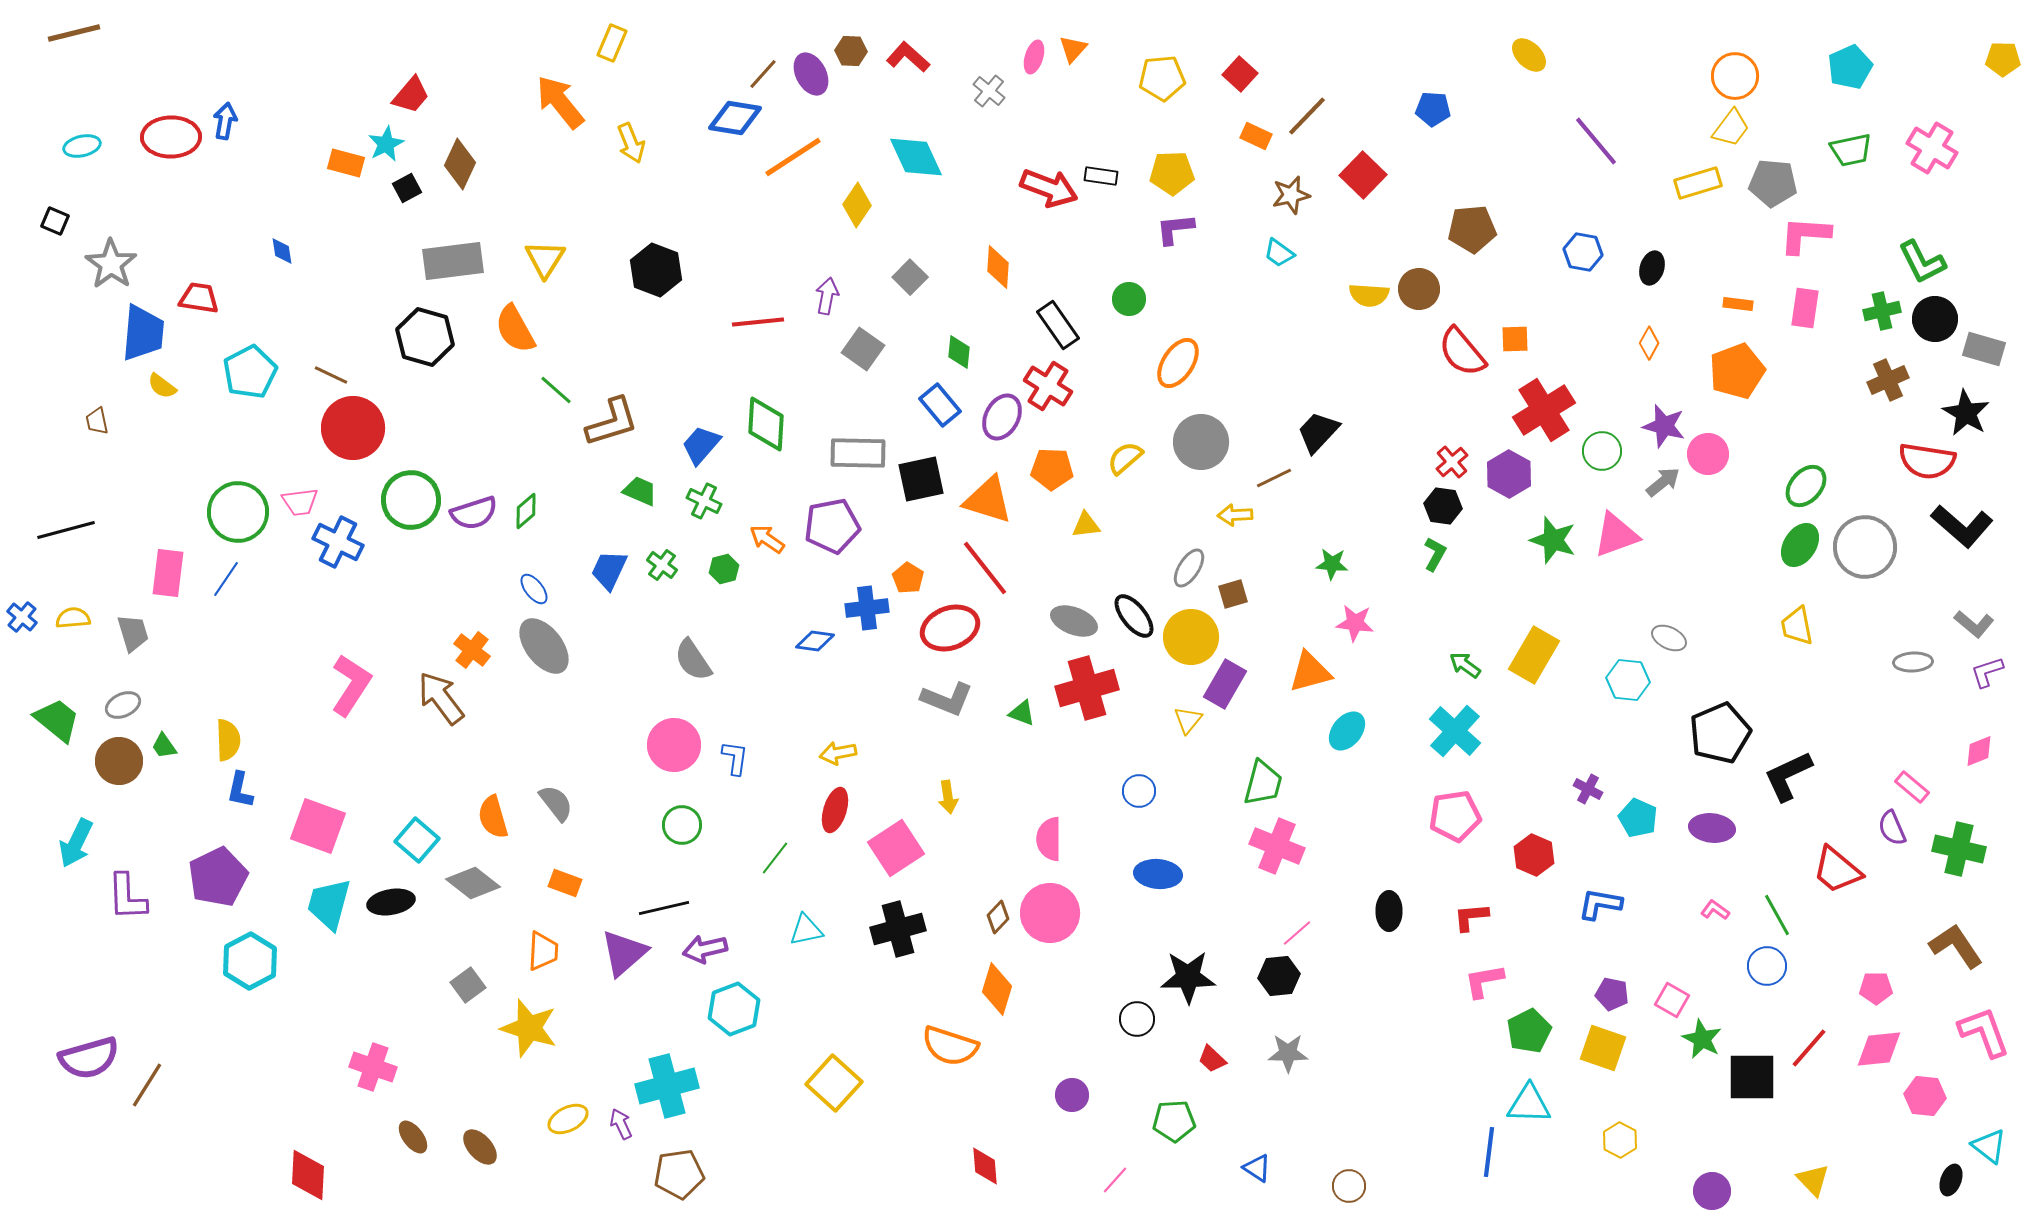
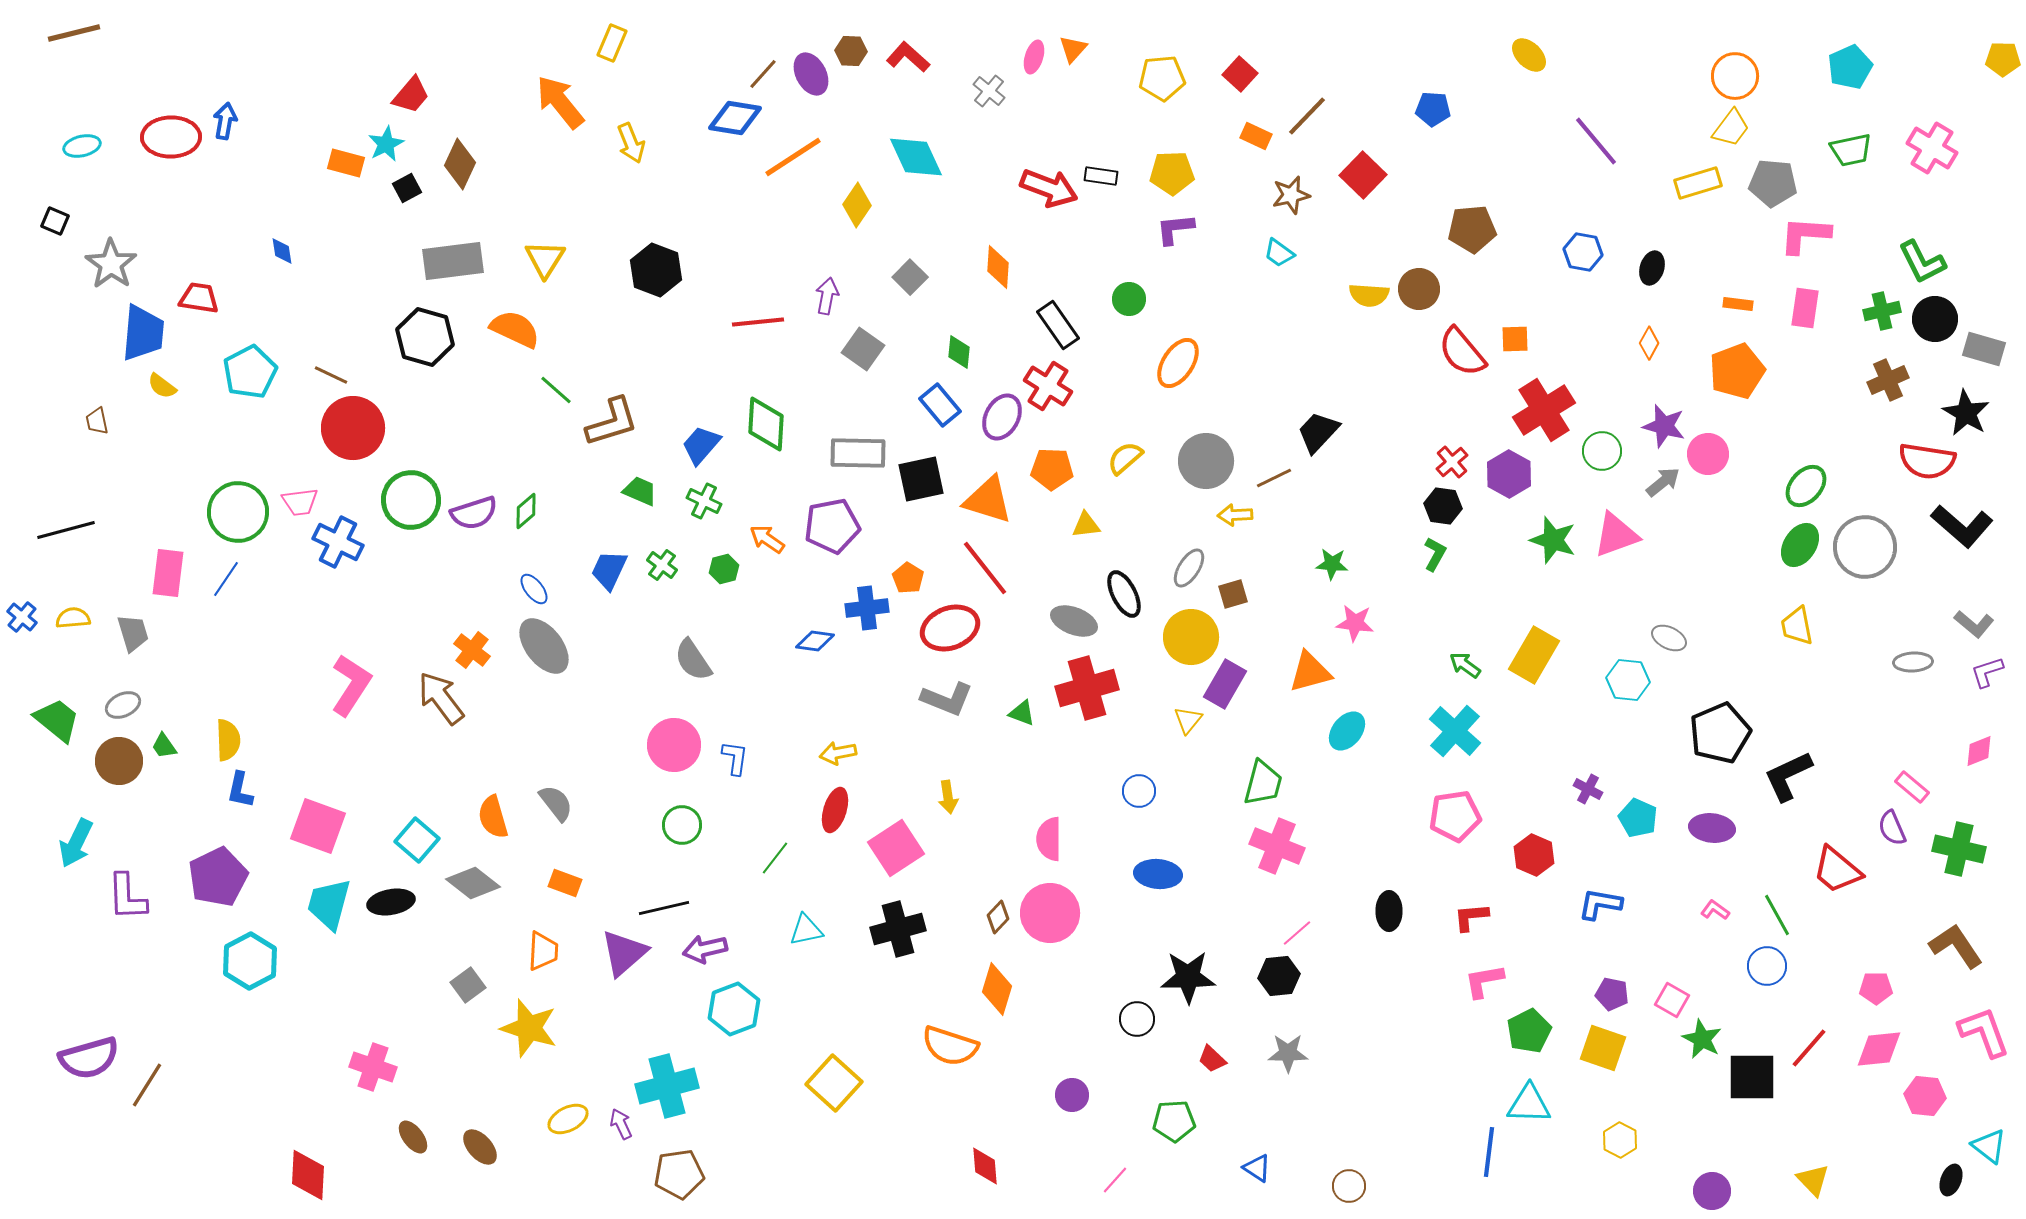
orange semicircle at (515, 329): rotated 144 degrees clockwise
gray circle at (1201, 442): moved 5 px right, 19 px down
black ellipse at (1134, 616): moved 10 px left, 22 px up; rotated 12 degrees clockwise
